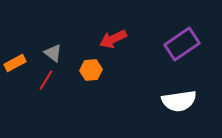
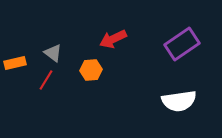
orange rectangle: rotated 15 degrees clockwise
